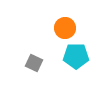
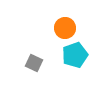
cyan pentagon: moved 1 px left, 1 px up; rotated 20 degrees counterclockwise
